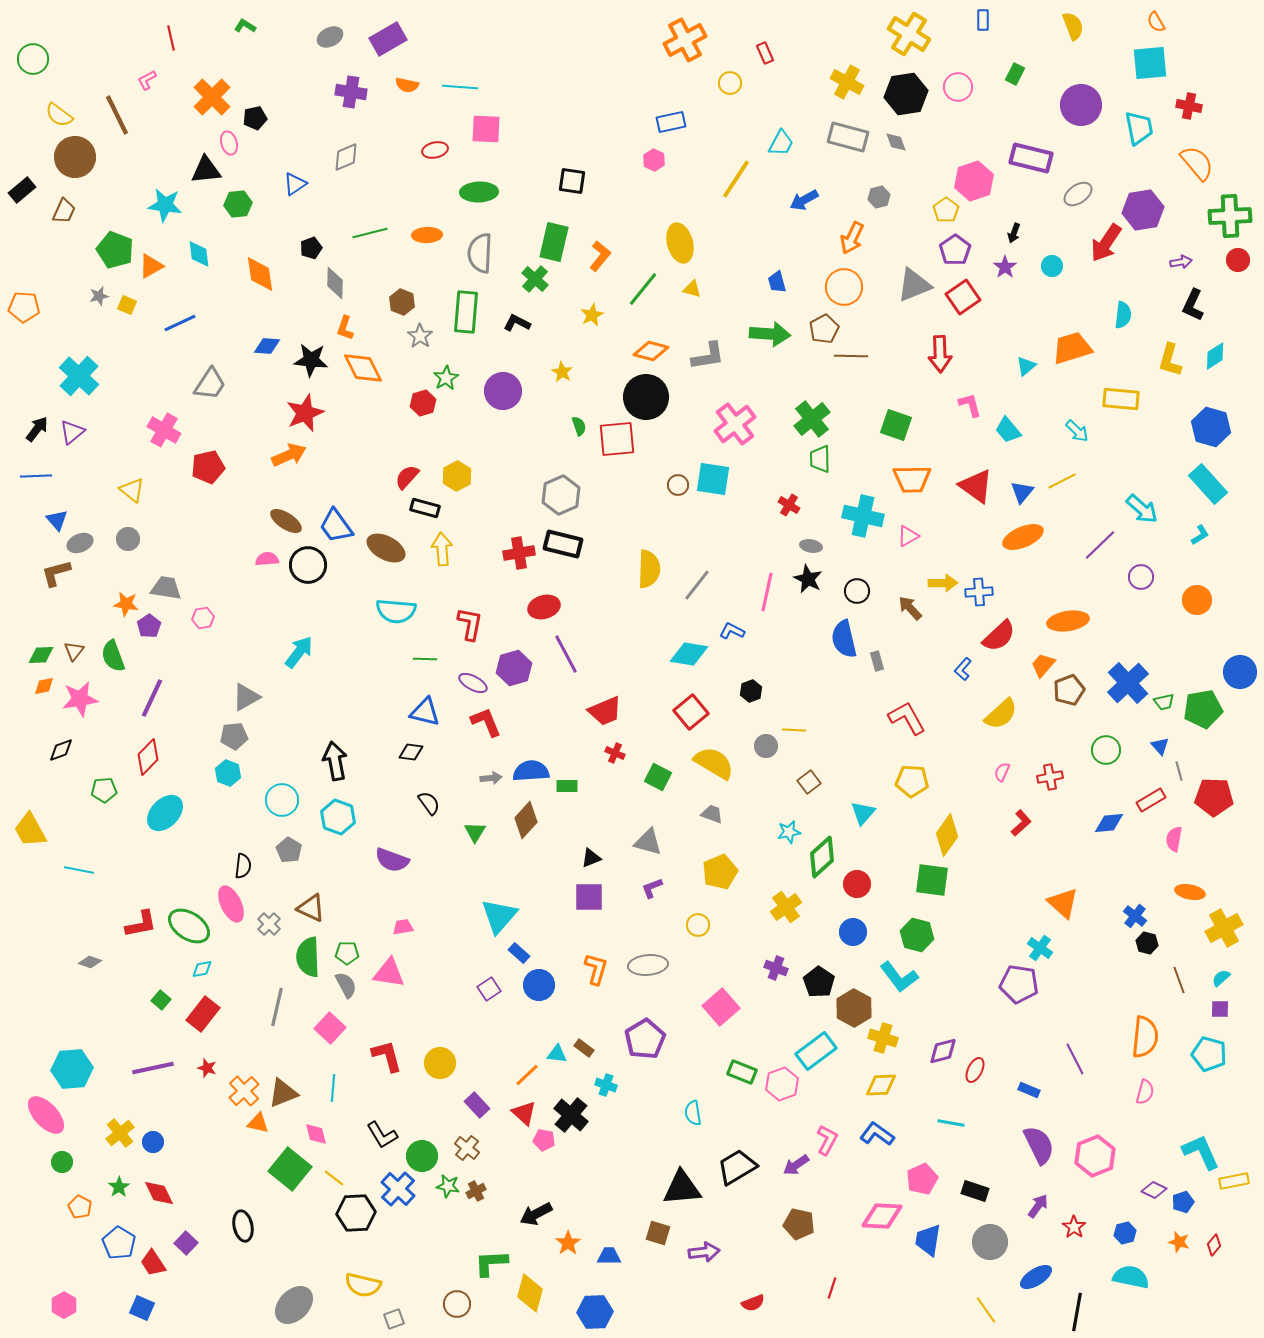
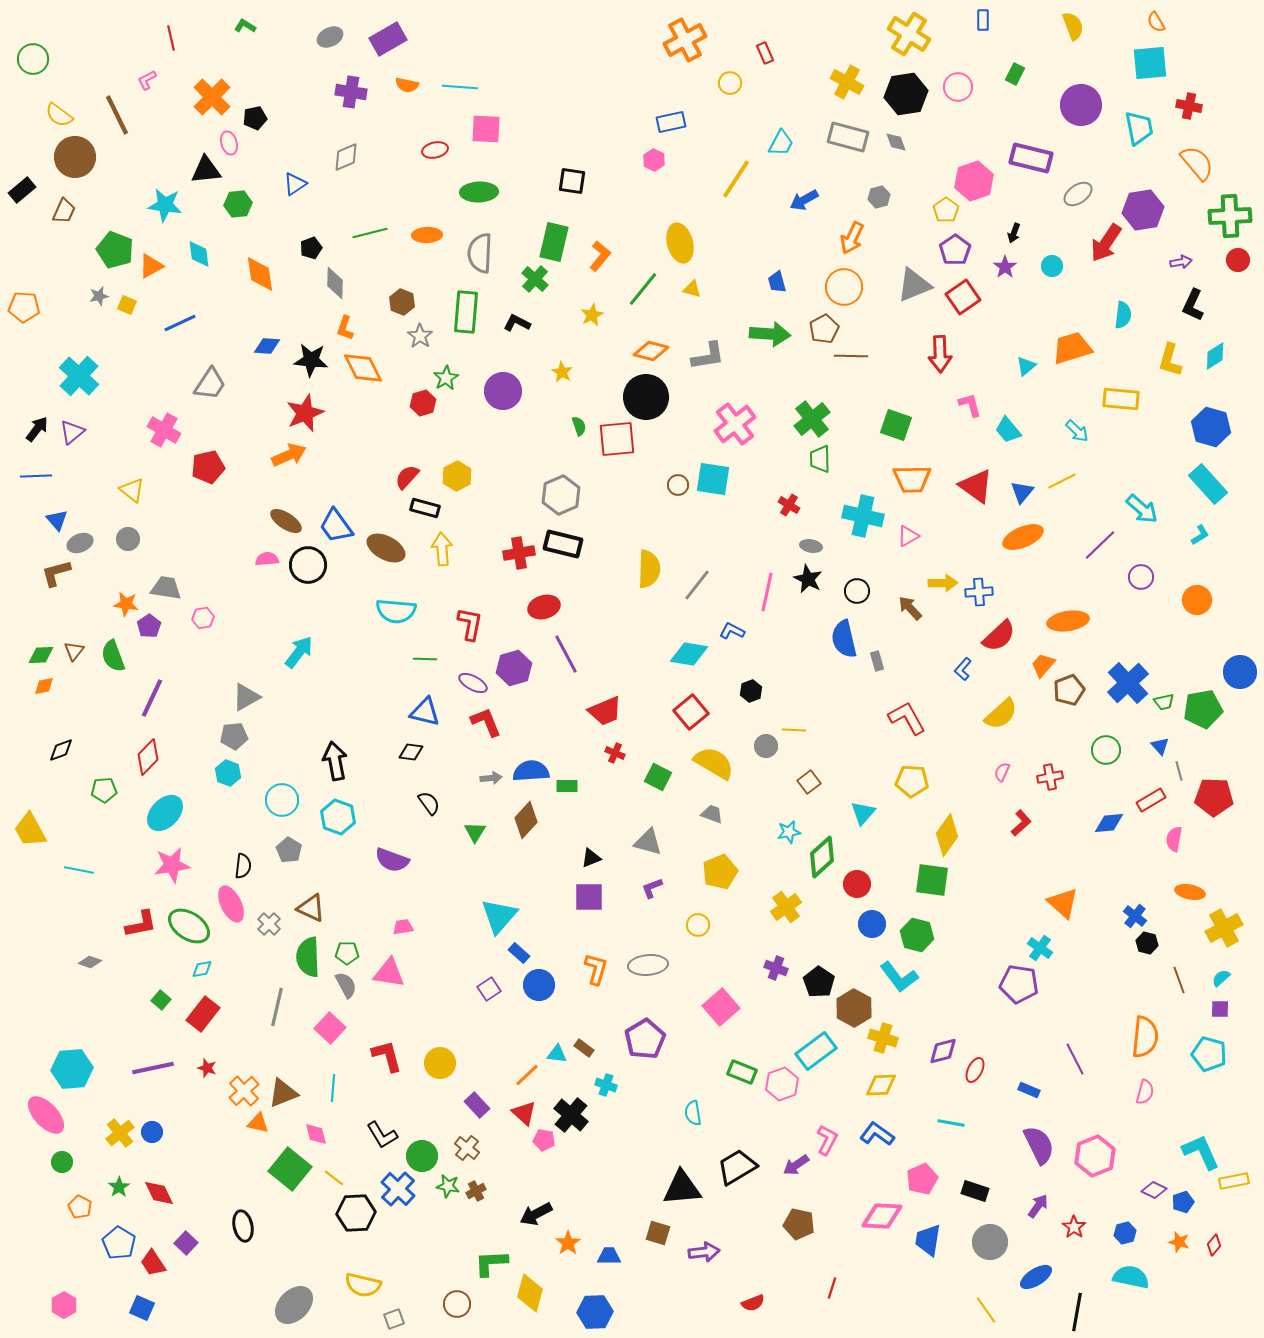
pink star at (80, 699): moved 92 px right, 166 px down
blue circle at (853, 932): moved 19 px right, 8 px up
blue circle at (153, 1142): moved 1 px left, 10 px up
